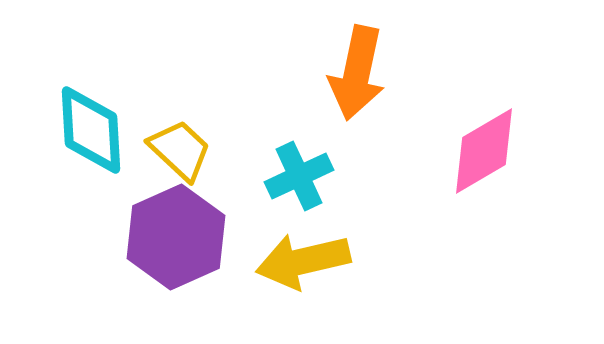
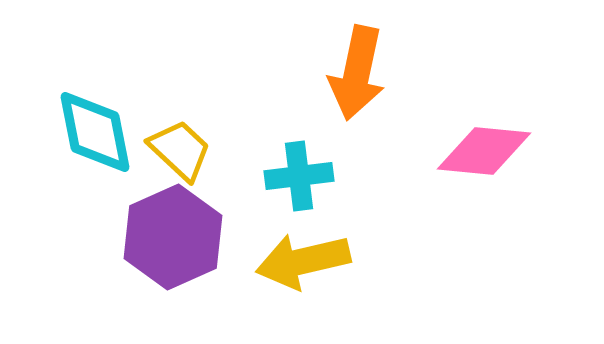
cyan diamond: moved 4 px right, 2 px down; rotated 8 degrees counterclockwise
pink diamond: rotated 36 degrees clockwise
cyan cross: rotated 18 degrees clockwise
purple hexagon: moved 3 px left
